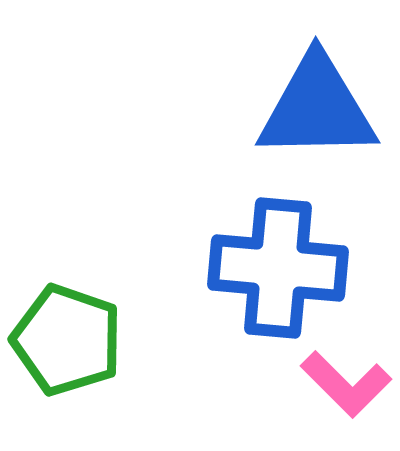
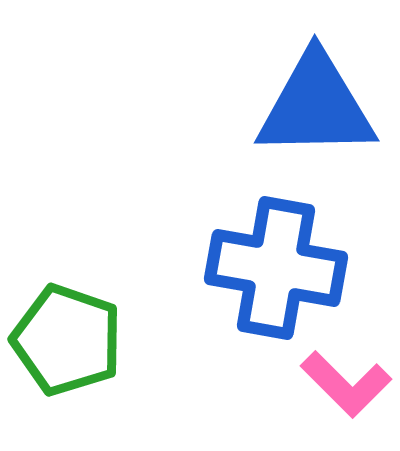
blue triangle: moved 1 px left, 2 px up
blue cross: moved 2 px left; rotated 5 degrees clockwise
